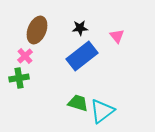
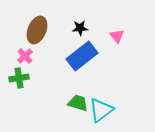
cyan triangle: moved 1 px left, 1 px up
